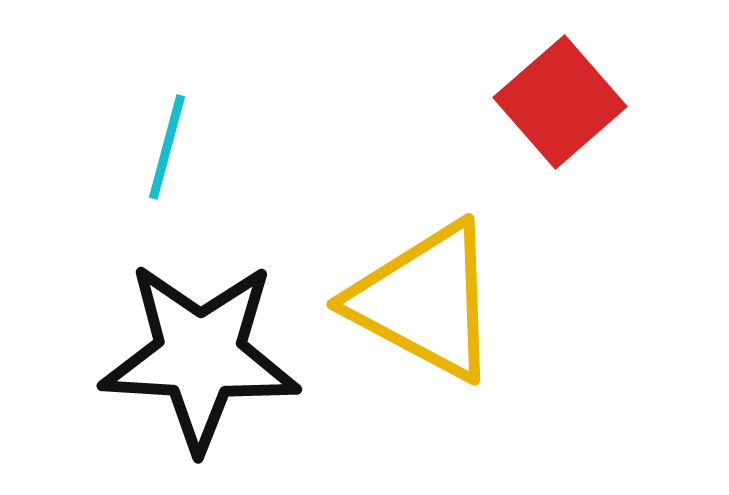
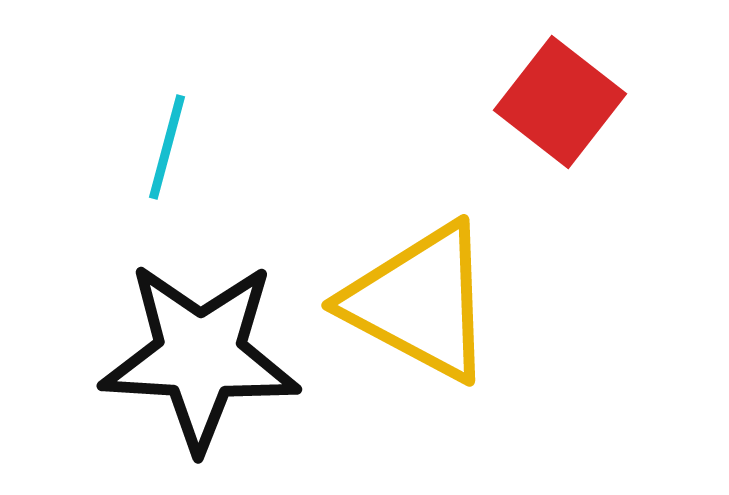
red square: rotated 11 degrees counterclockwise
yellow triangle: moved 5 px left, 1 px down
